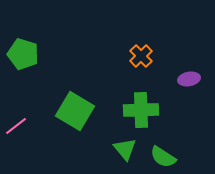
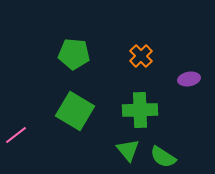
green pentagon: moved 51 px right; rotated 12 degrees counterclockwise
green cross: moved 1 px left
pink line: moved 9 px down
green triangle: moved 3 px right, 1 px down
